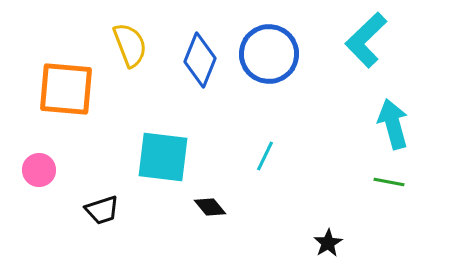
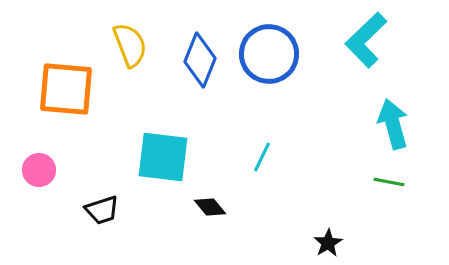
cyan line: moved 3 px left, 1 px down
